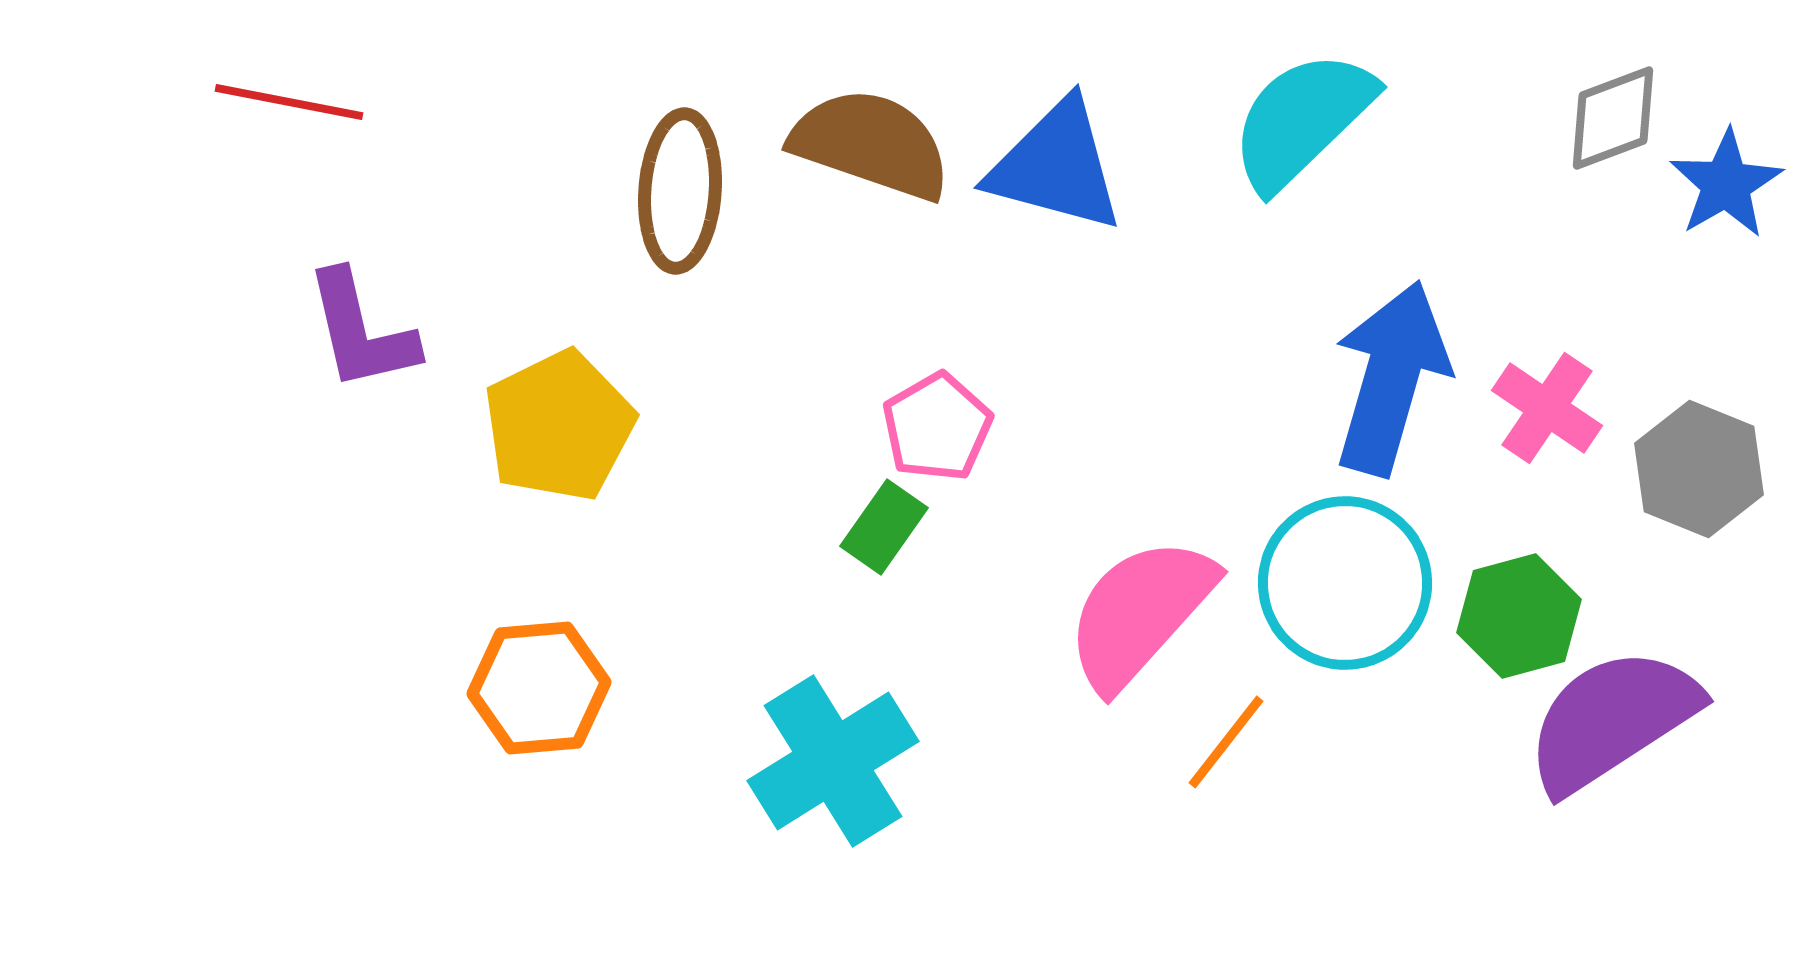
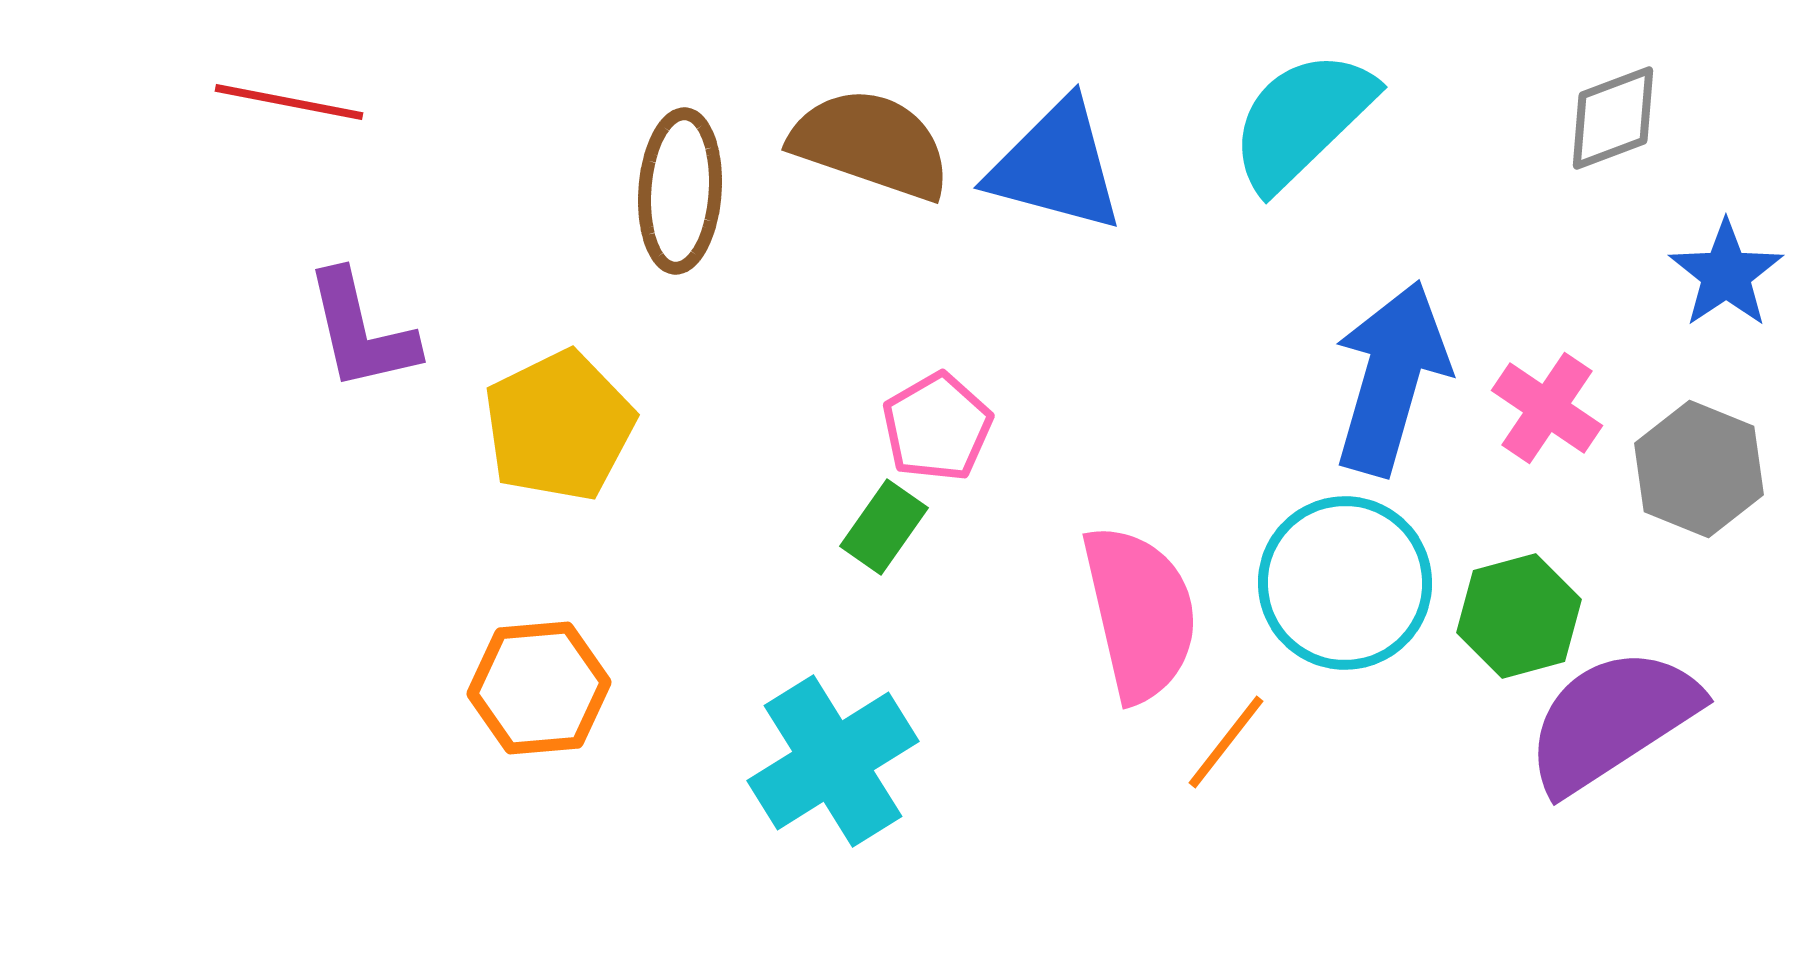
blue star: moved 90 px down; rotated 4 degrees counterclockwise
pink semicircle: rotated 125 degrees clockwise
